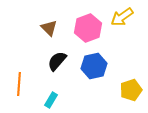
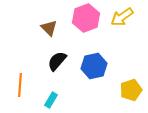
pink hexagon: moved 2 px left, 10 px up
orange line: moved 1 px right, 1 px down
